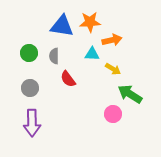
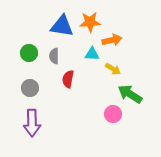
red semicircle: rotated 48 degrees clockwise
